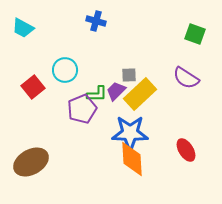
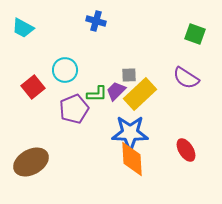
purple pentagon: moved 8 px left
